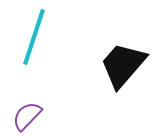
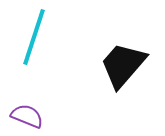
purple semicircle: rotated 68 degrees clockwise
